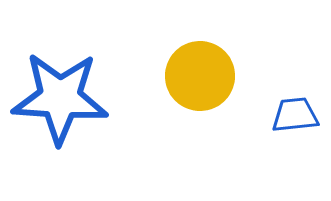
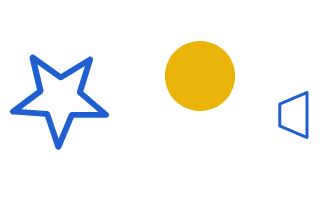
blue trapezoid: rotated 84 degrees counterclockwise
